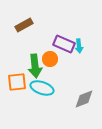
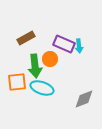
brown rectangle: moved 2 px right, 13 px down
